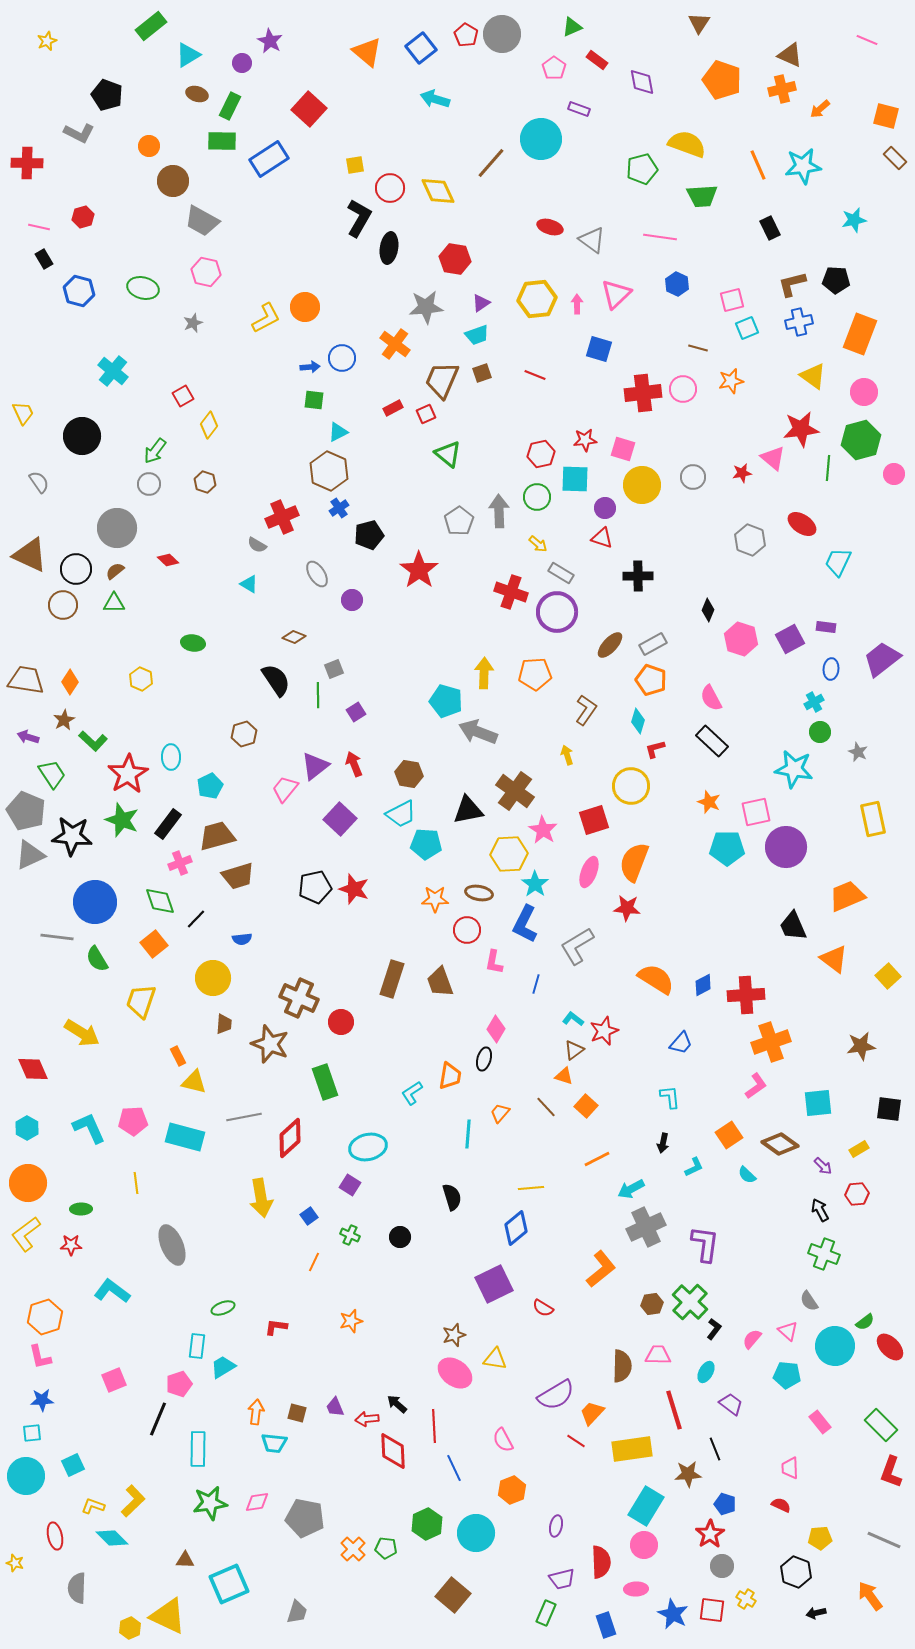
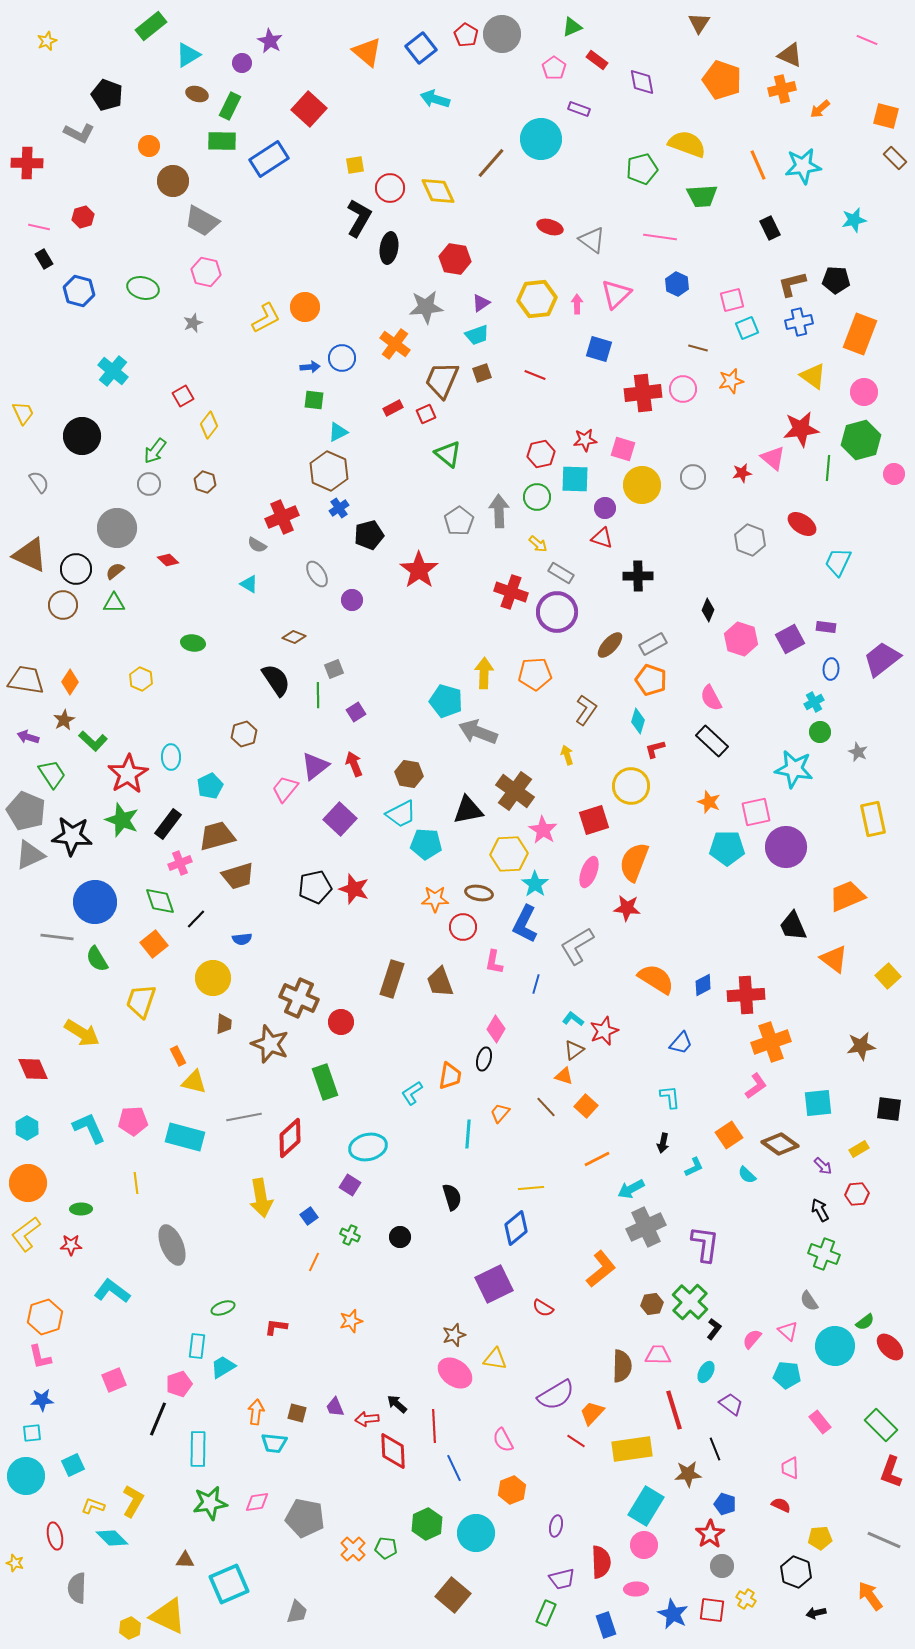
red circle at (467, 930): moved 4 px left, 3 px up
yellow L-shape at (133, 1501): rotated 16 degrees counterclockwise
